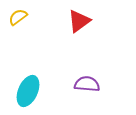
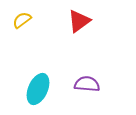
yellow semicircle: moved 4 px right, 3 px down
cyan ellipse: moved 10 px right, 2 px up
